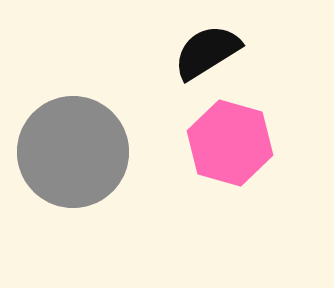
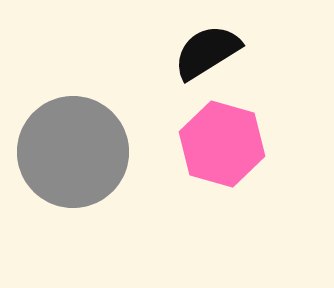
pink hexagon: moved 8 px left, 1 px down
